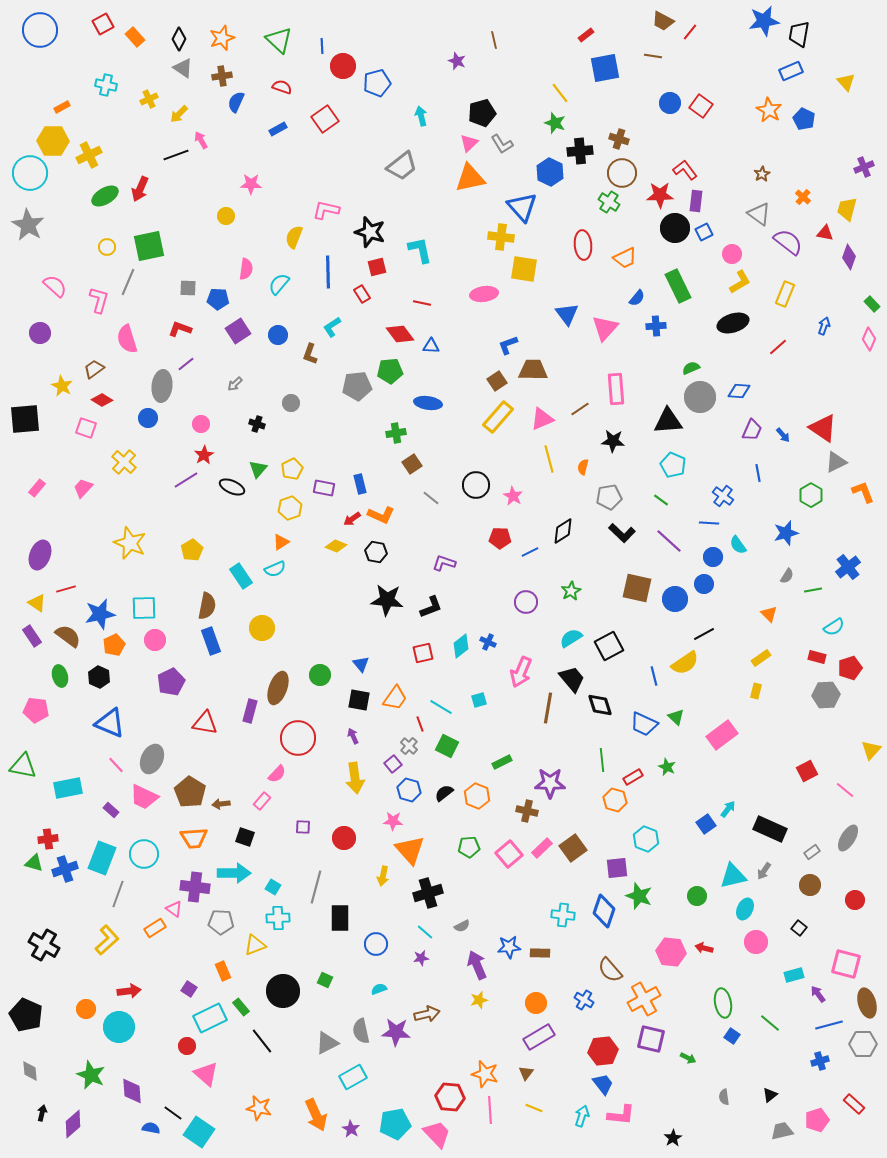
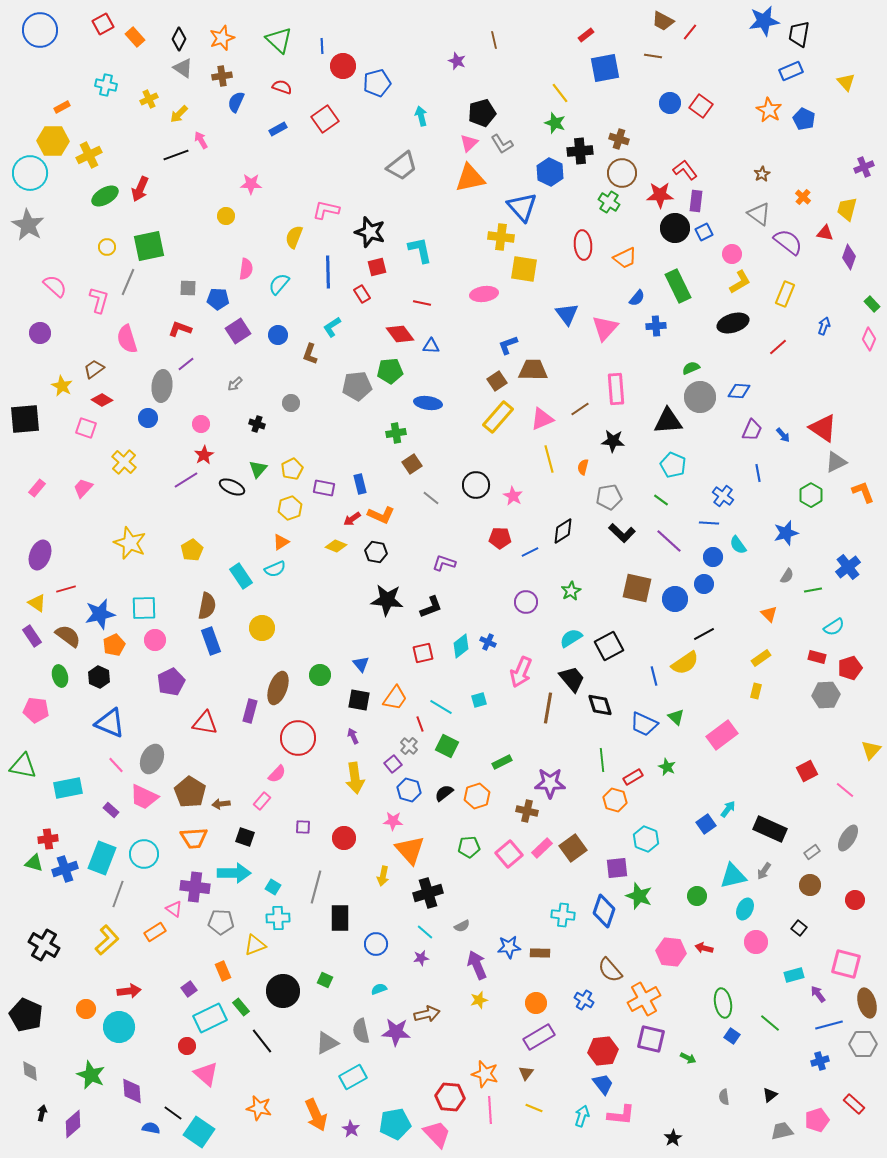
orange hexagon at (477, 796): rotated 20 degrees clockwise
orange rectangle at (155, 928): moved 4 px down
purple square at (189, 989): rotated 21 degrees clockwise
